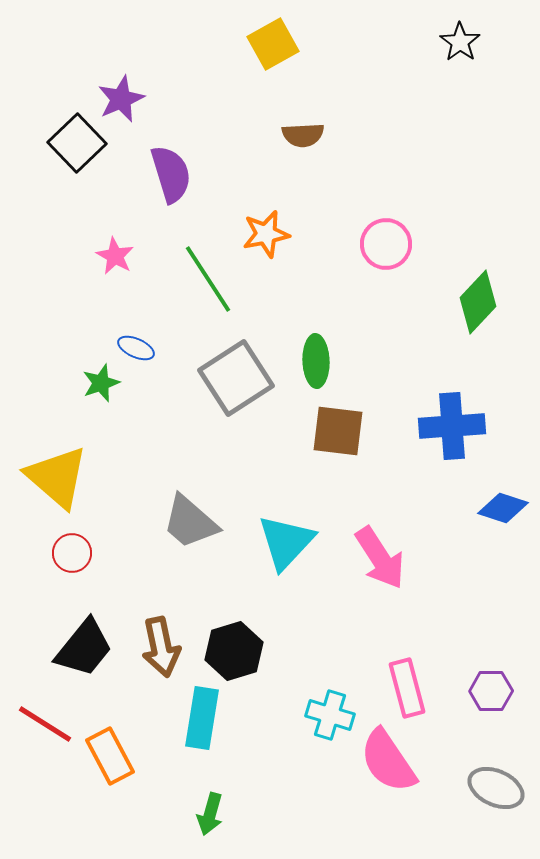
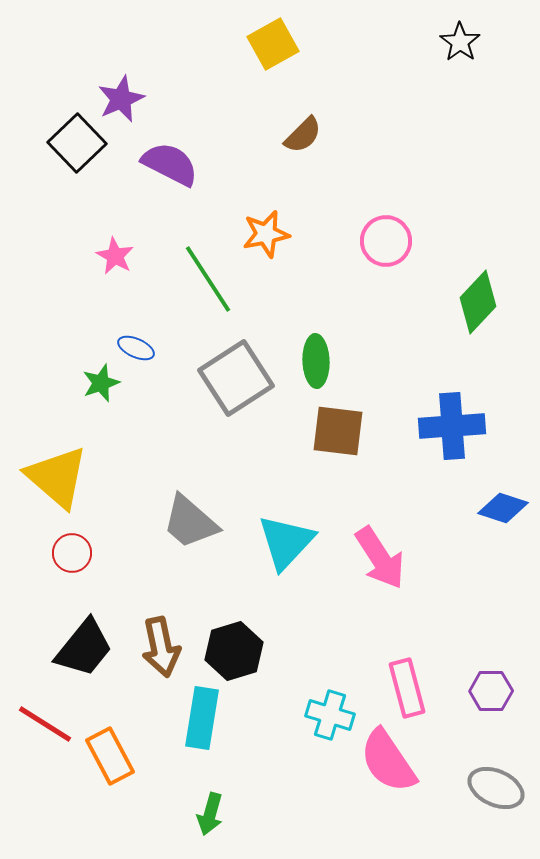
brown semicircle: rotated 42 degrees counterclockwise
purple semicircle: moved 1 px left, 10 px up; rotated 46 degrees counterclockwise
pink circle: moved 3 px up
